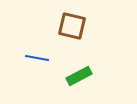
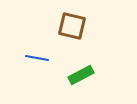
green rectangle: moved 2 px right, 1 px up
